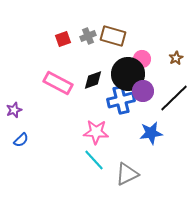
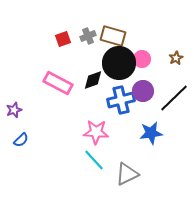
black circle: moved 9 px left, 11 px up
